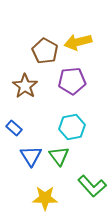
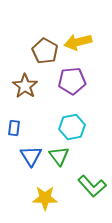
blue rectangle: rotated 56 degrees clockwise
